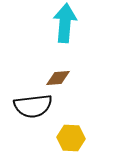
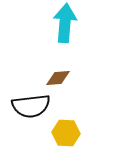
black semicircle: moved 2 px left
yellow hexagon: moved 5 px left, 5 px up
